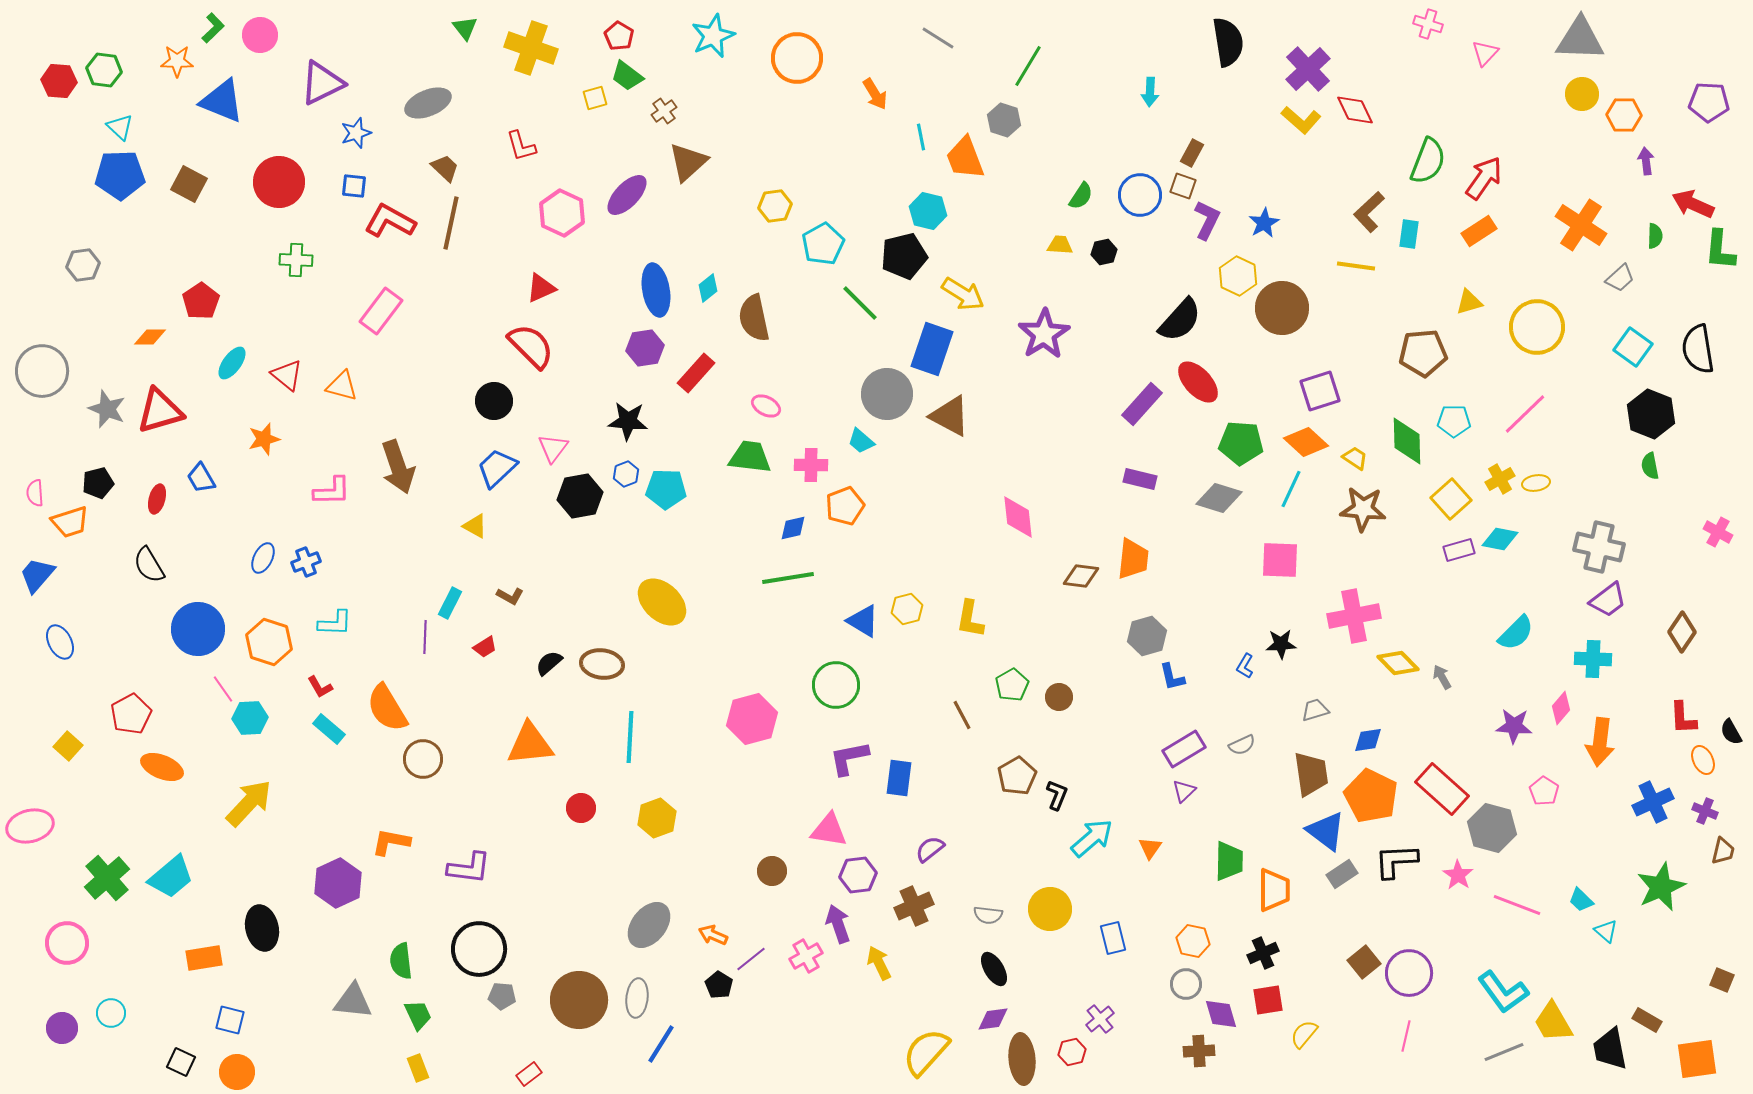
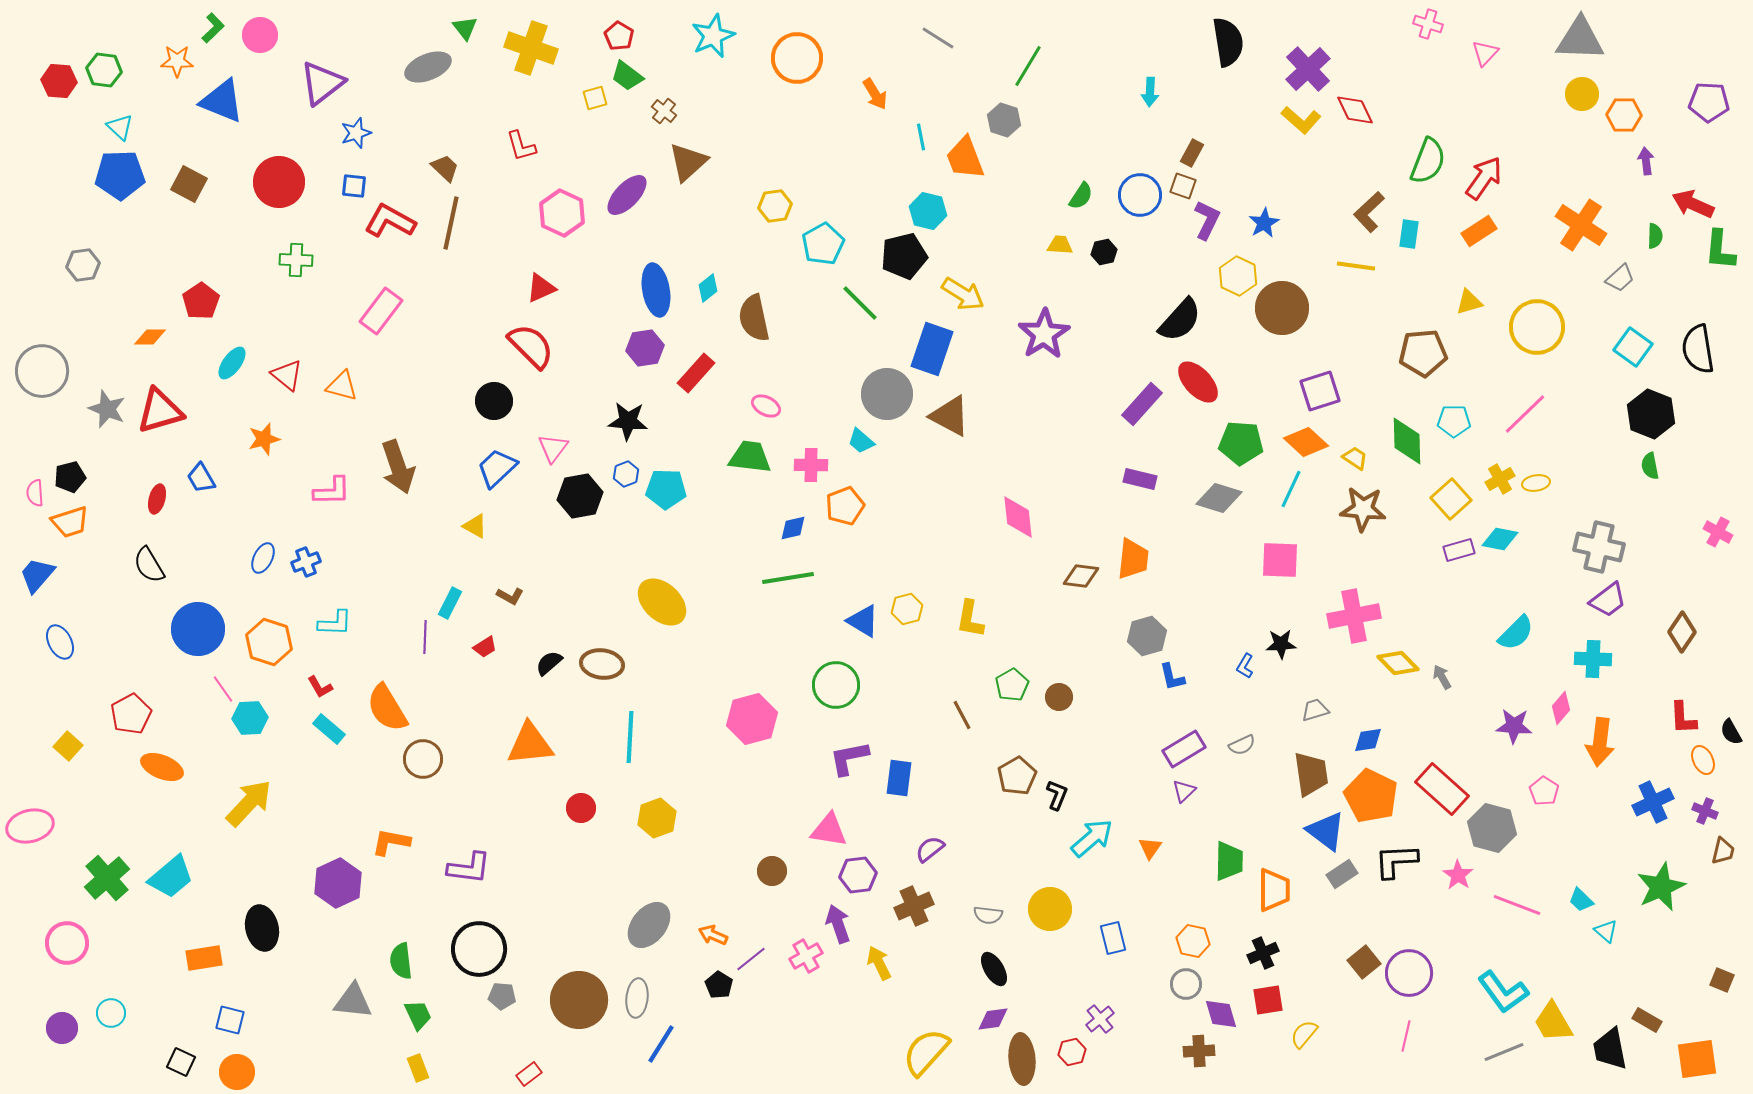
purple triangle at (322, 83): rotated 12 degrees counterclockwise
gray ellipse at (428, 103): moved 36 px up
brown cross at (664, 111): rotated 15 degrees counterclockwise
black pentagon at (98, 483): moved 28 px left, 6 px up
